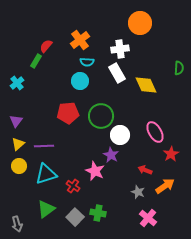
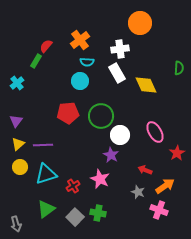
purple line: moved 1 px left, 1 px up
red star: moved 6 px right, 1 px up
yellow circle: moved 1 px right, 1 px down
pink star: moved 5 px right, 8 px down
red cross: rotated 24 degrees clockwise
pink cross: moved 11 px right, 8 px up; rotated 18 degrees counterclockwise
gray arrow: moved 1 px left
